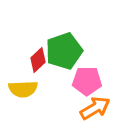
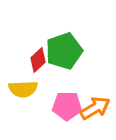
pink pentagon: moved 20 px left, 25 px down
